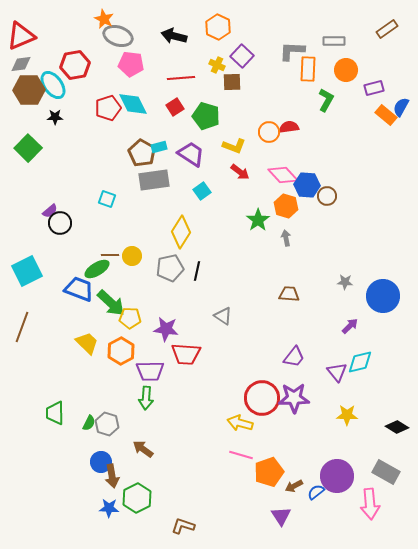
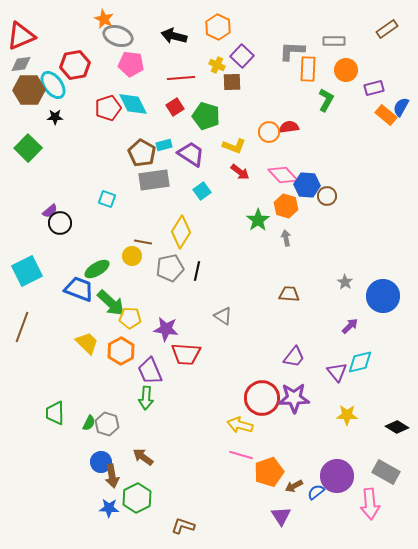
cyan rectangle at (159, 147): moved 5 px right, 2 px up
brown line at (110, 255): moved 33 px right, 13 px up; rotated 12 degrees clockwise
gray star at (345, 282): rotated 28 degrees clockwise
purple trapezoid at (150, 371): rotated 68 degrees clockwise
yellow arrow at (240, 423): moved 2 px down
brown arrow at (143, 449): moved 8 px down
